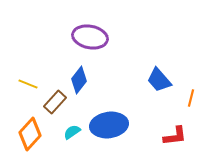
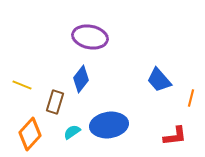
blue diamond: moved 2 px right, 1 px up
yellow line: moved 6 px left, 1 px down
brown rectangle: rotated 25 degrees counterclockwise
